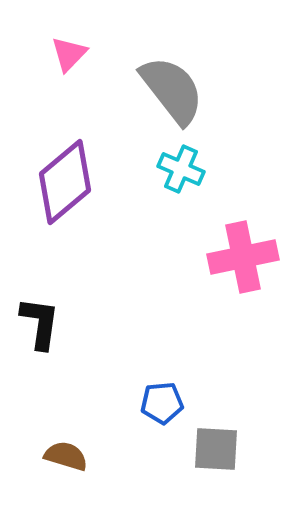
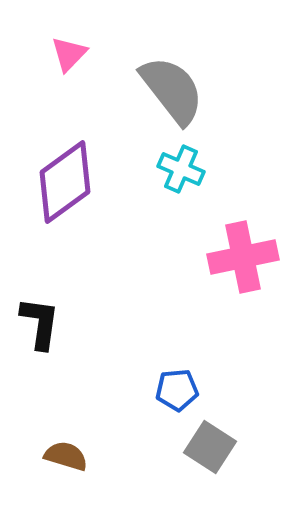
purple diamond: rotated 4 degrees clockwise
blue pentagon: moved 15 px right, 13 px up
gray square: moved 6 px left, 2 px up; rotated 30 degrees clockwise
